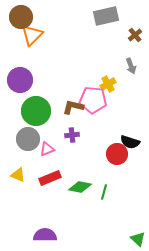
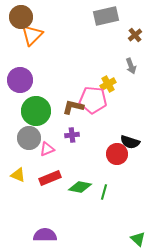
gray circle: moved 1 px right, 1 px up
